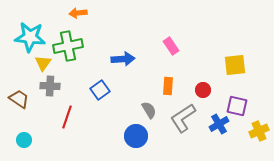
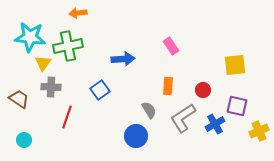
gray cross: moved 1 px right, 1 px down
blue cross: moved 4 px left
